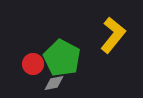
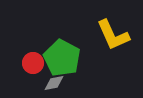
yellow L-shape: rotated 117 degrees clockwise
red circle: moved 1 px up
